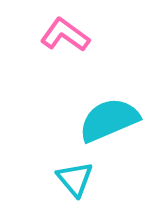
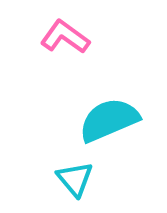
pink L-shape: moved 2 px down
